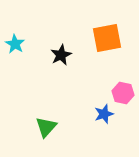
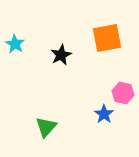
blue star: rotated 18 degrees counterclockwise
